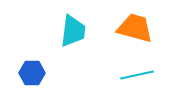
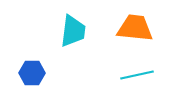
orange trapezoid: rotated 9 degrees counterclockwise
